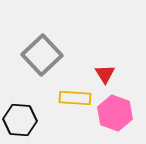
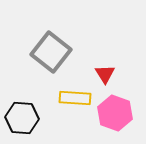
gray square: moved 9 px right, 3 px up; rotated 9 degrees counterclockwise
black hexagon: moved 2 px right, 2 px up
